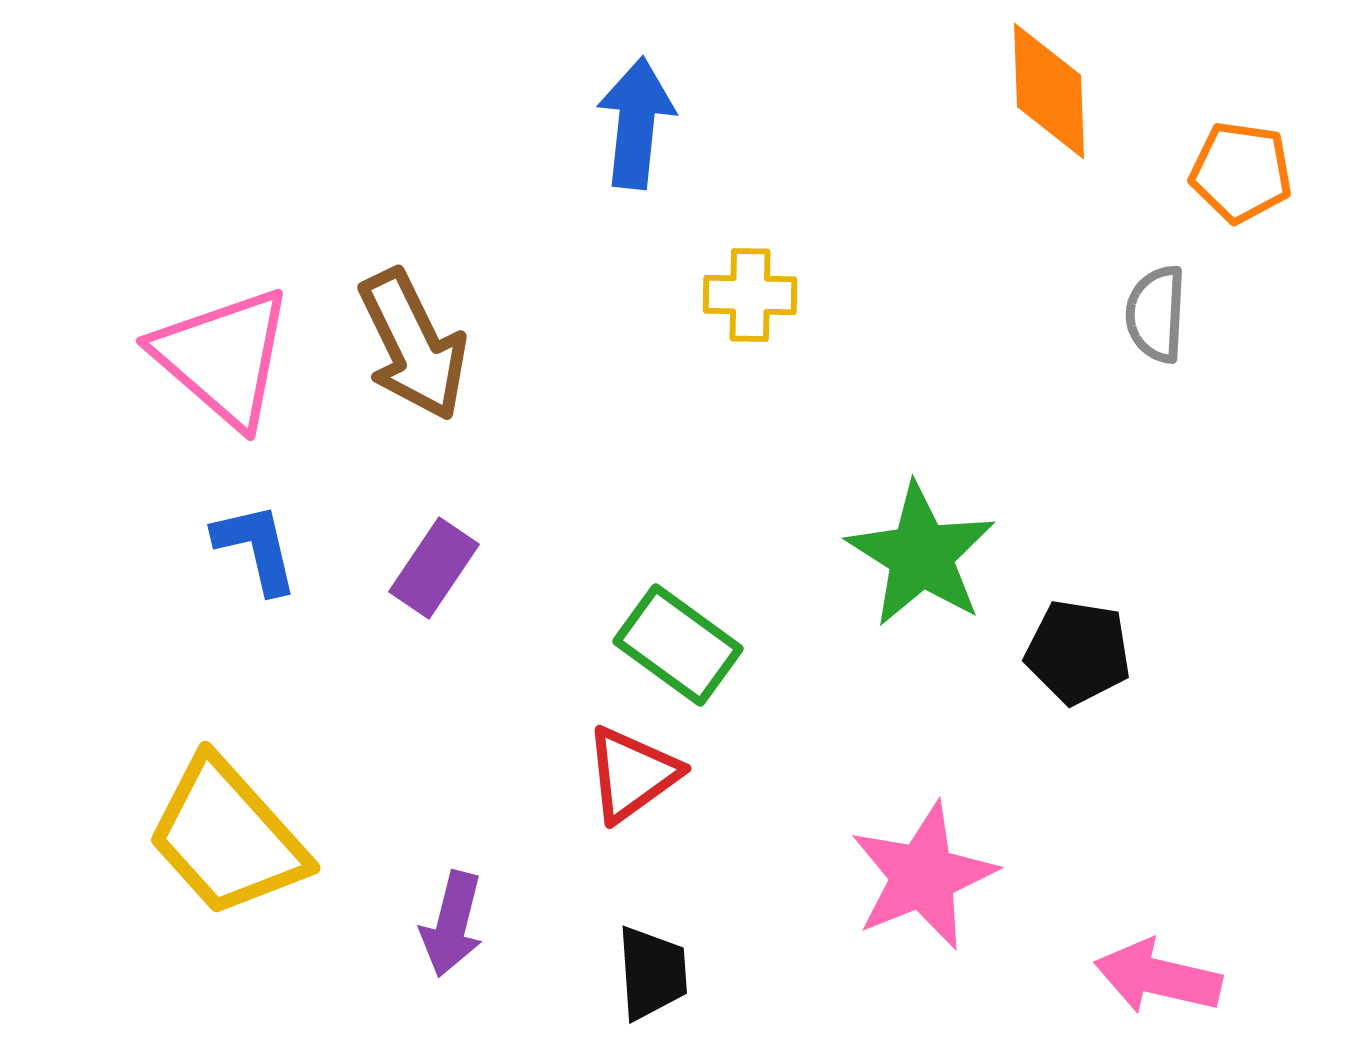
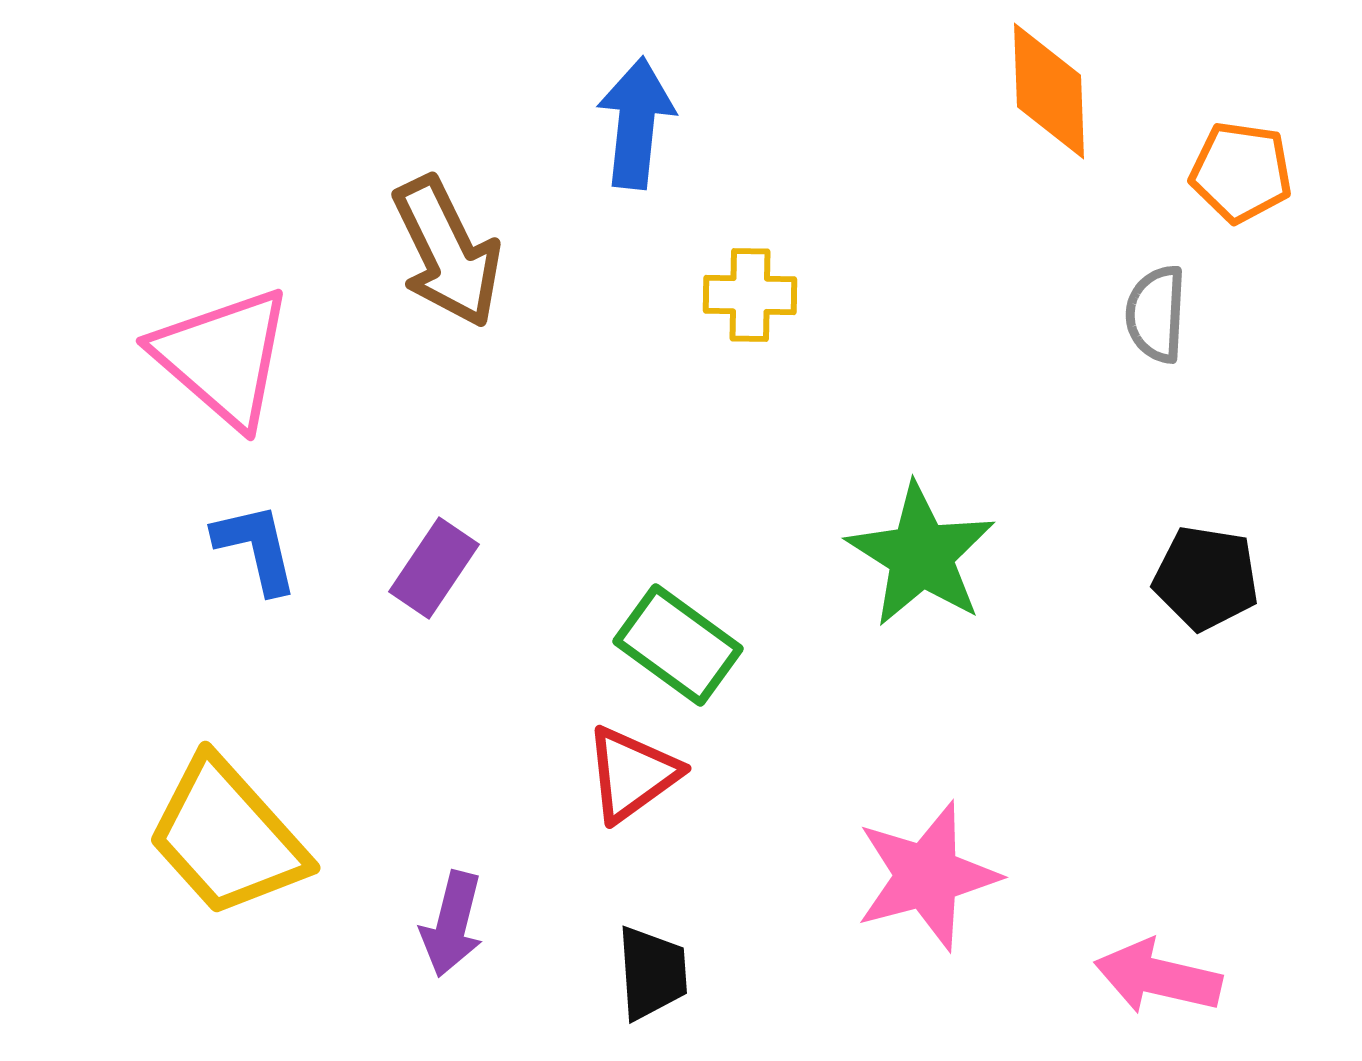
brown arrow: moved 34 px right, 93 px up
black pentagon: moved 128 px right, 74 px up
pink star: moved 4 px right; rotated 7 degrees clockwise
